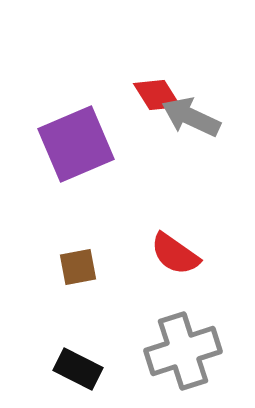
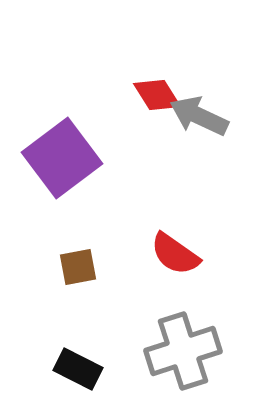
gray arrow: moved 8 px right, 1 px up
purple square: moved 14 px left, 14 px down; rotated 14 degrees counterclockwise
